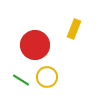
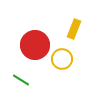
yellow circle: moved 15 px right, 18 px up
